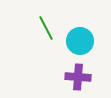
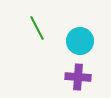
green line: moved 9 px left
